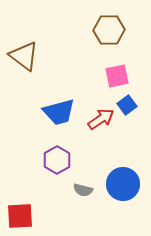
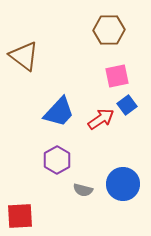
blue trapezoid: rotated 32 degrees counterclockwise
